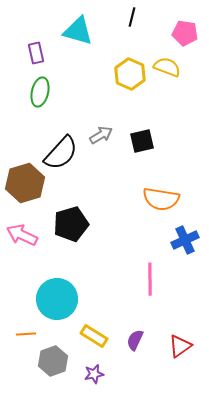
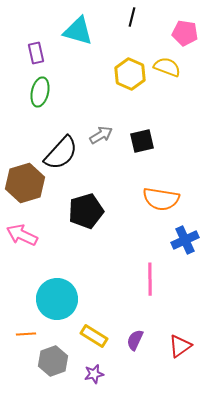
black pentagon: moved 15 px right, 13 px up
